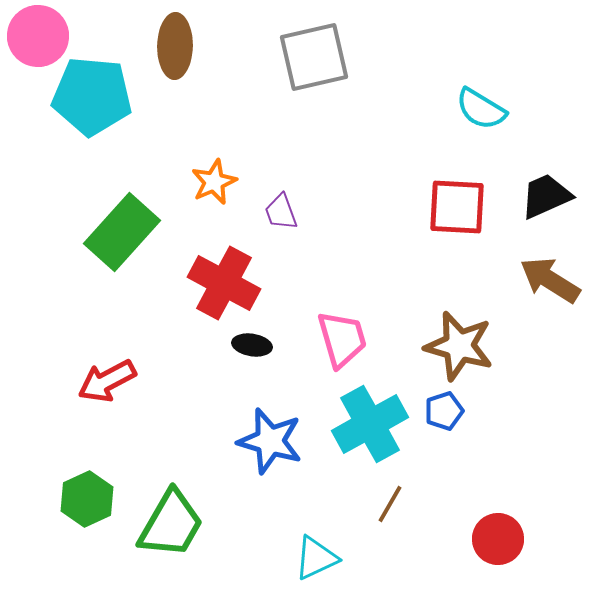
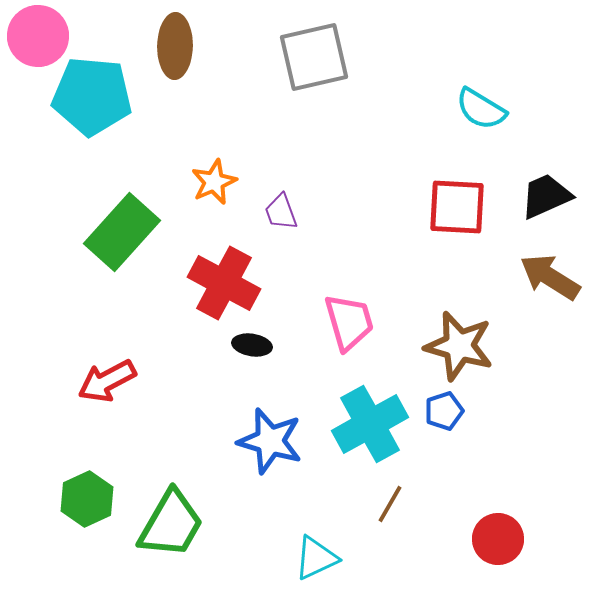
brown arrow: moved 3 px up
pink trapezoid: moved 7 px right, 17 px up
